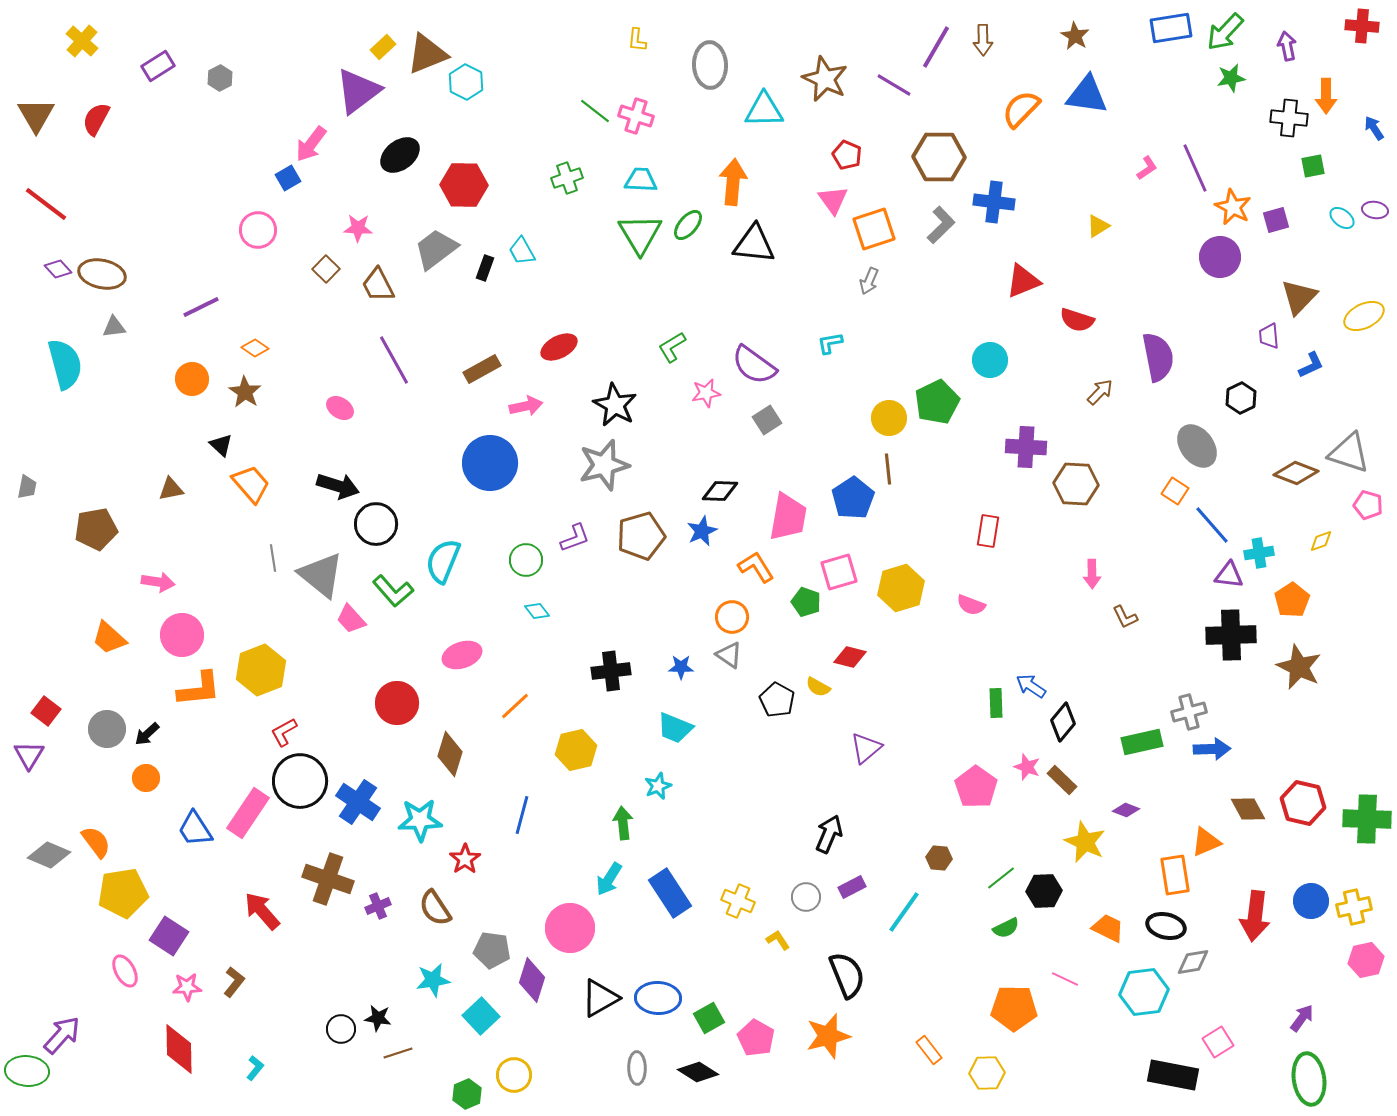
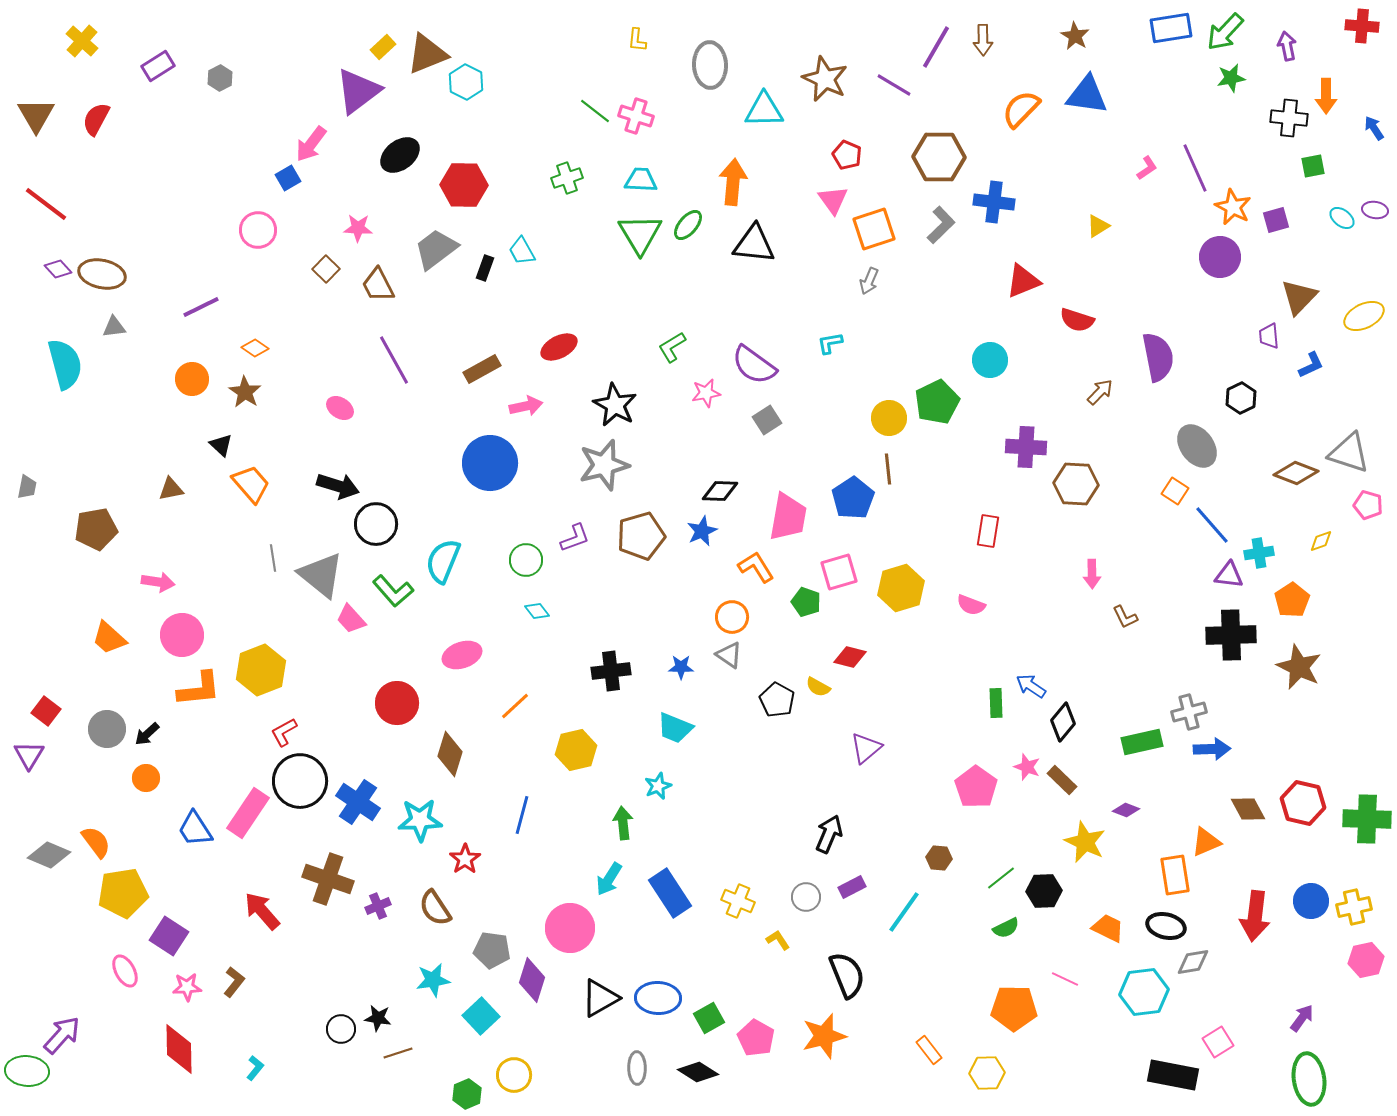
orange star at (828, 1036): moved 4 px left
